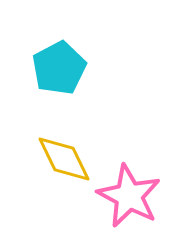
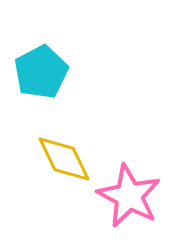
cyan pentagon: moved 18 px left, 4 px down
